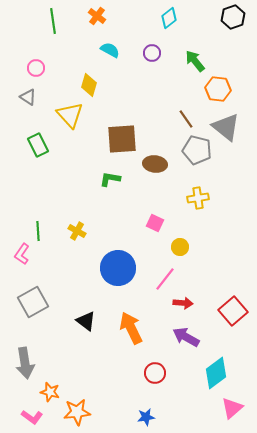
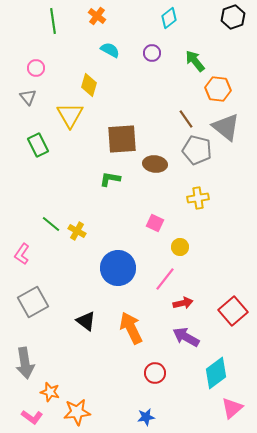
gray triangle at (28, 97): rotated 18 degrees clockwise
yellow triangle at (70, 115): rotated 12 degrees clockwise
green line at (38, 231): moved 13 px right, 7 px up; rotated 48 degrees counterclockwise
red arrow at (183, 303): rotated 18 degrees counterclockwise
